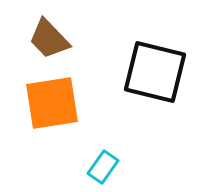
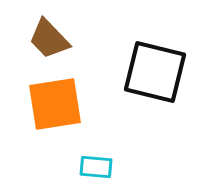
orange square: moved 3 px right, 1 px down
cyan rectangle: moved 7 px left; rotated 60 degrees clockwise
